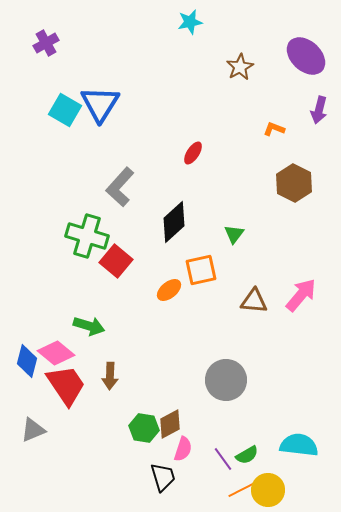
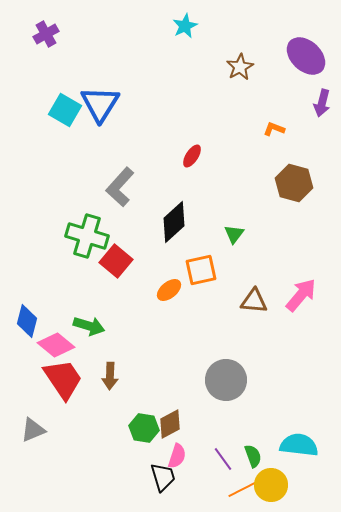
cyan star: moved 5 px left, 4 px down; rotated 15 degrees counterclockwise
purple cross: moved 9 px up
purple arrow: moved 3 px right, 7 px up
red ellipse: moved 1 px left, 3 px down
brown hexagon: rotated 12 degrees counterclockwise
pink diamond: moved 8 px up
blue diamond: moved 40 px up
red trapezoid: moved 3 px left, 6 px up
pink semicircle: moved 6 px left, 7 px down
green semicircle: moved 6 px right, 1 px down; rotated 80 degrees counterclockwise
yellow circle: moved 3 px right, 5 px up
